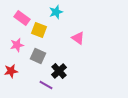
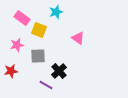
gray square: rotated 28 degrees counterclockwise
